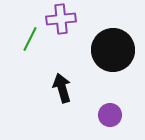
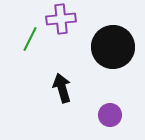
black circle: moved 3 px up
